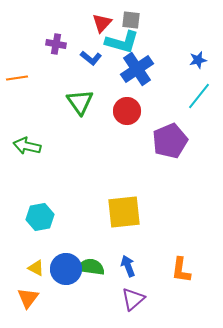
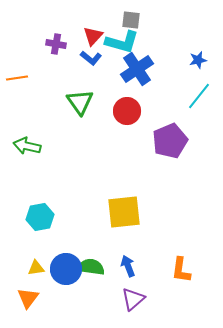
red triangle: moved 9 px left, 13 px down
yellow triangle: rotated 36 degrees counterclockwise
